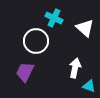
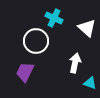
white triangle: moved 2 px right
white arrow: moved 5 px up
cyan triangle: moved 1 px right, 3 px up
